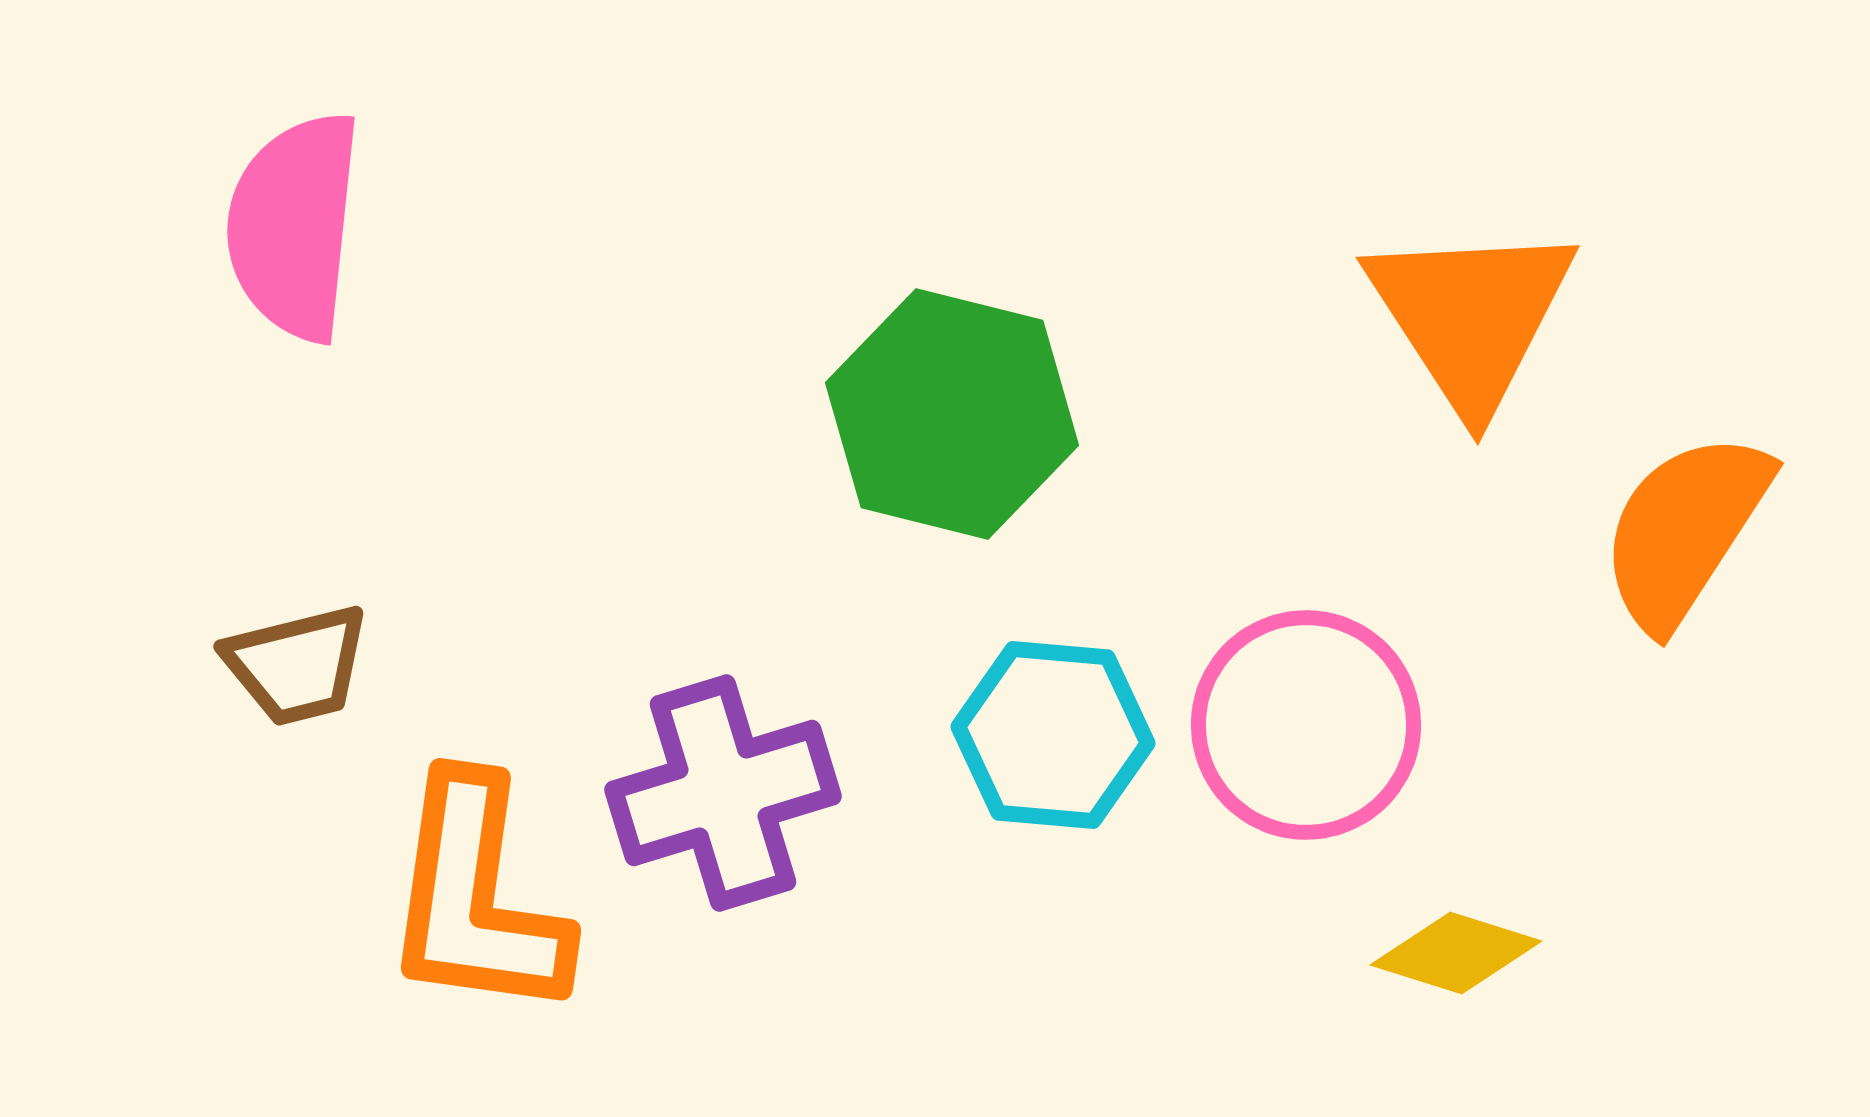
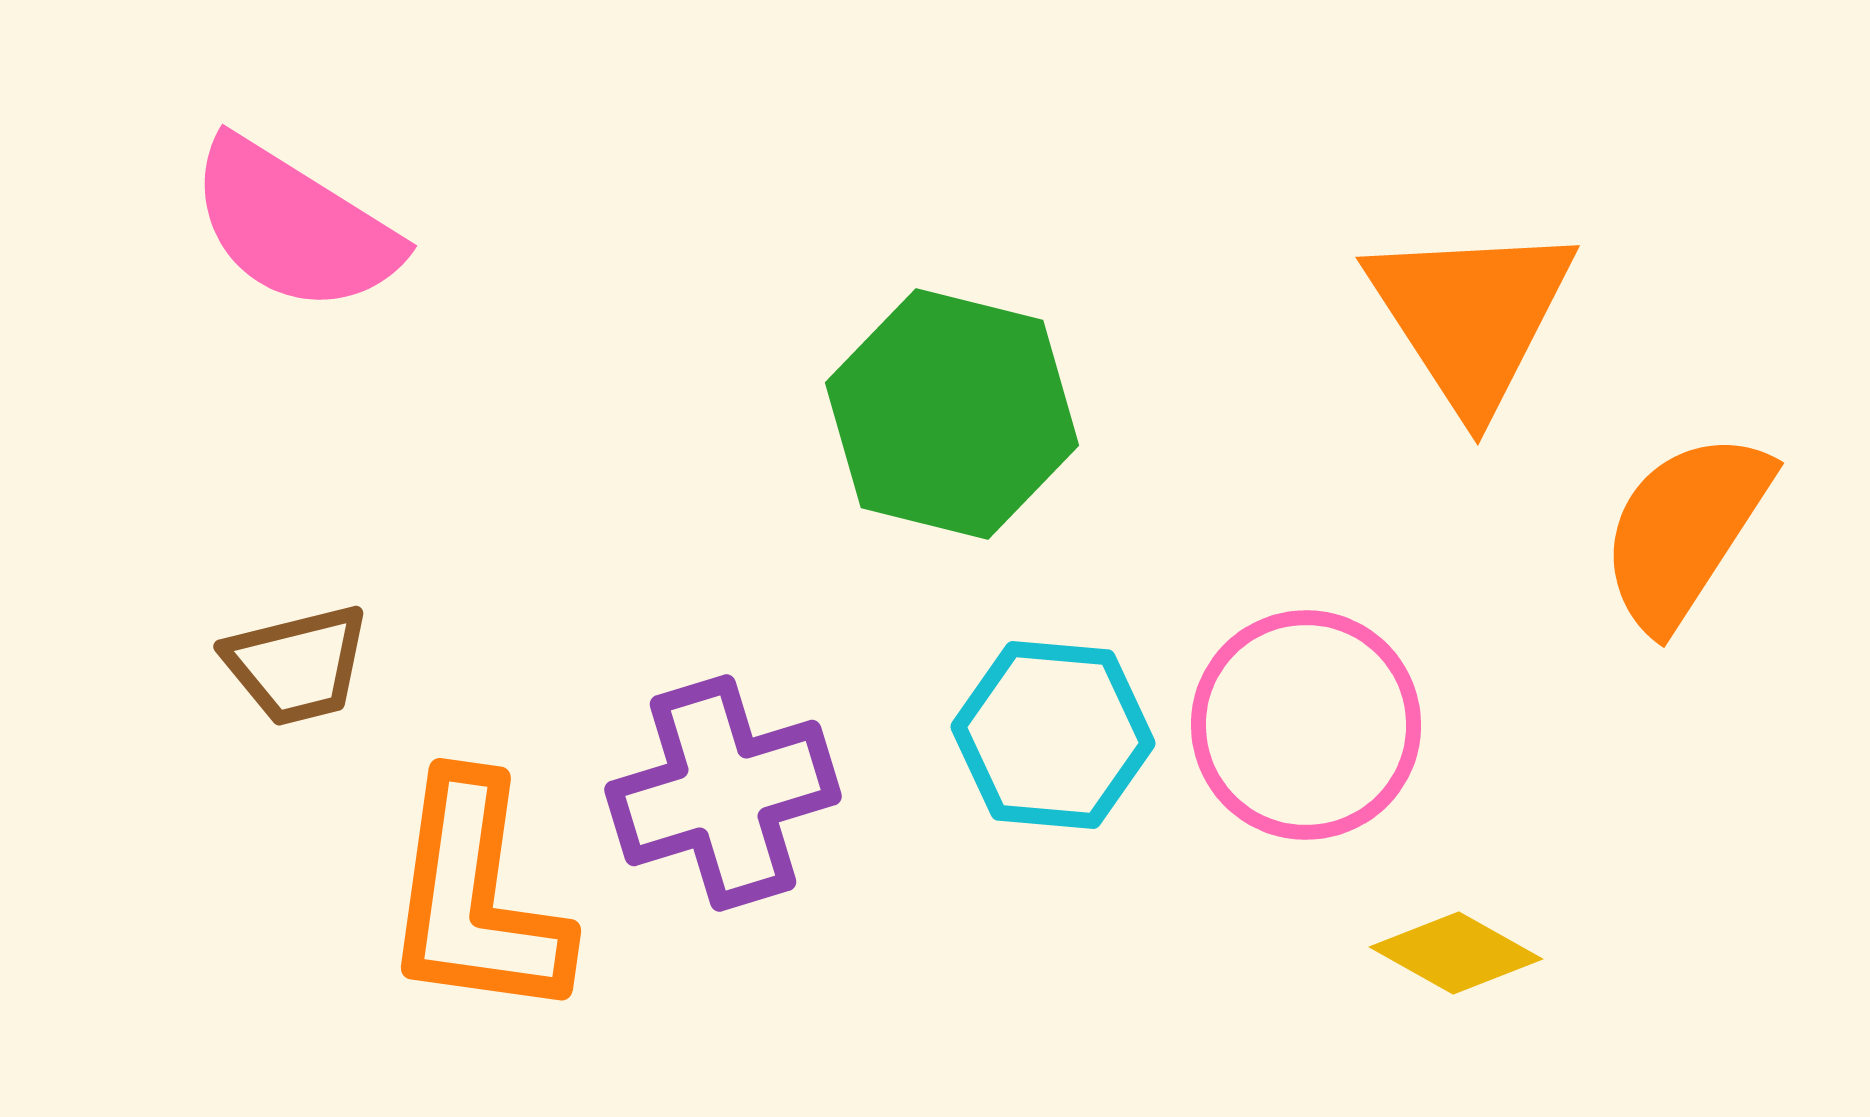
pink semicircle: rotated 64 degrees counterclockwise
yellow diamond: rotated 12 degrees clockwise
